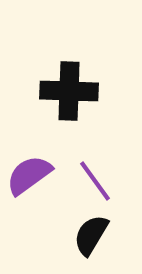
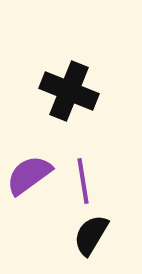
black cross: rotated 20 degrees clockwise
purple line: moved 12 px left; rotated 27 degrees clockwise
